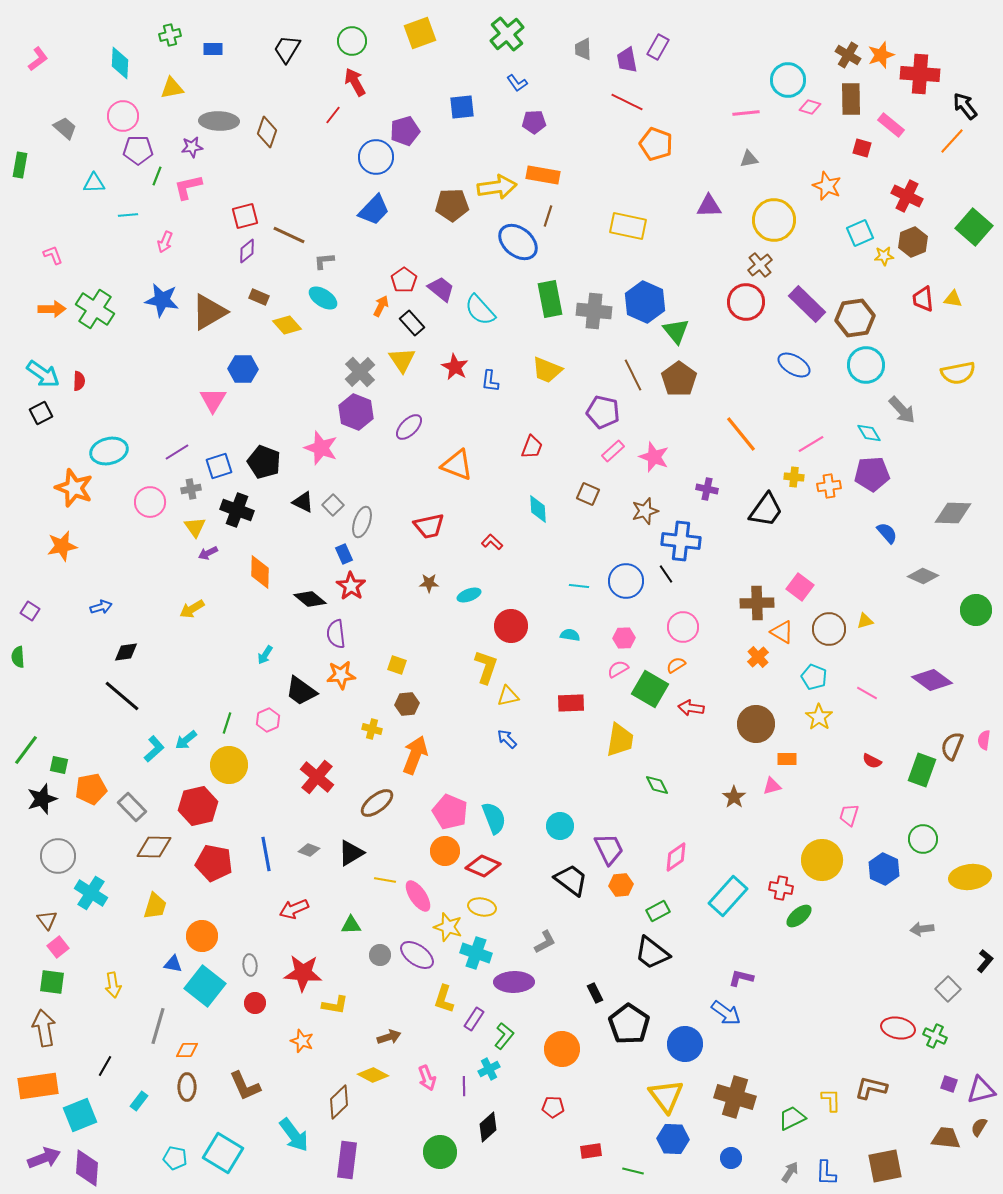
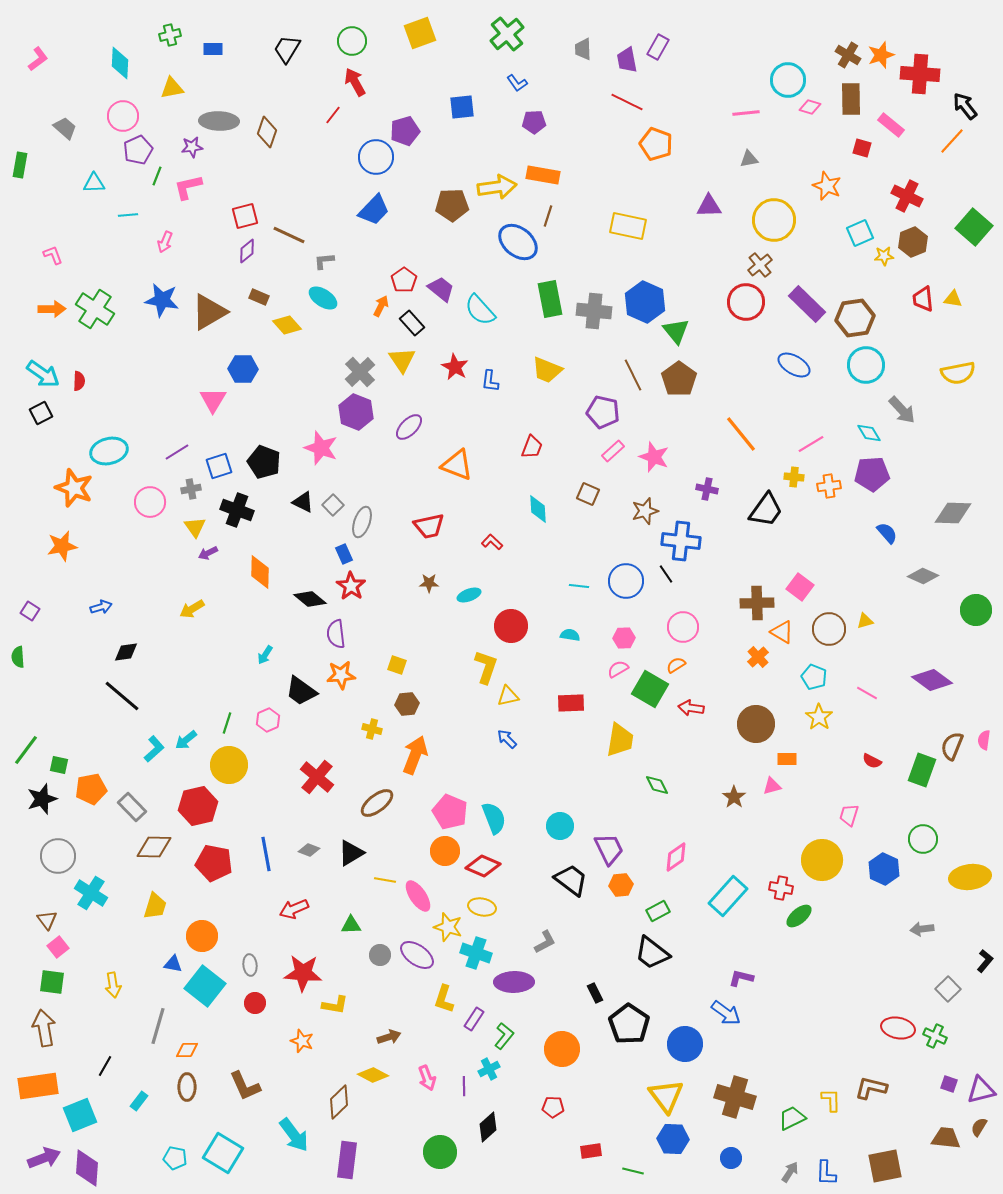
purple pentagon at (138, 150): rotated 24 degrees counterclockwise
